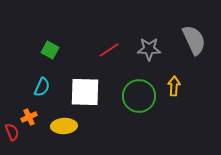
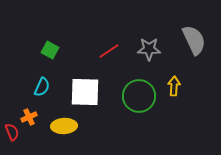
red line: moved 1 px down
